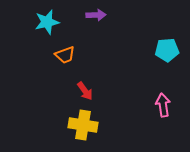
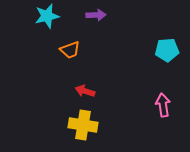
cyan star: moved 6 px up
orange trapezoid: moved 5 px right, 5 px up
red arrow: rotated 144 degrees clockwise
